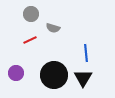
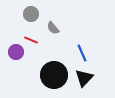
gray semicircle: rotated 32 degrees clockwise
red line: moved 1 px right; rotated 48 degrees clockwise
blue line: moved 4 px left; rotated 18 degrees counterclockwise
purple circle: moved 21 px up
black triangle: moved 1 px right; rotated 12 degrees clockwise
